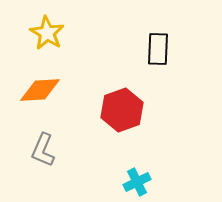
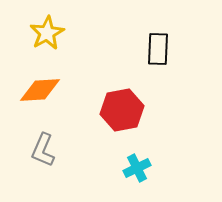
yellow star: rotated 12 degrees clockwise
red hexagon: rotated 9 degrees clockwise
cyan cross: moved 14 px up
